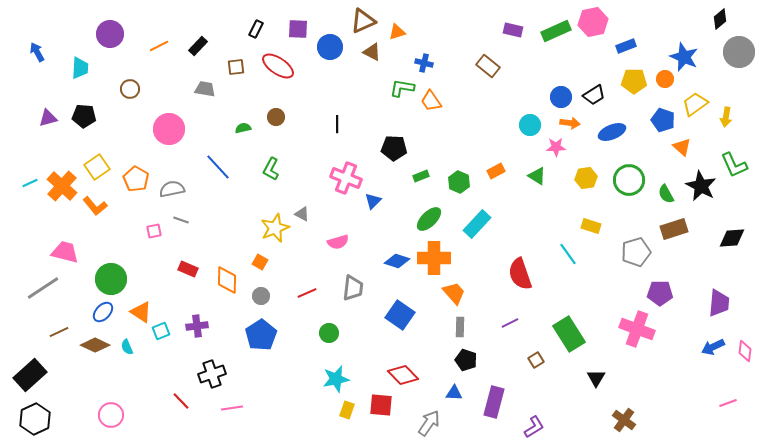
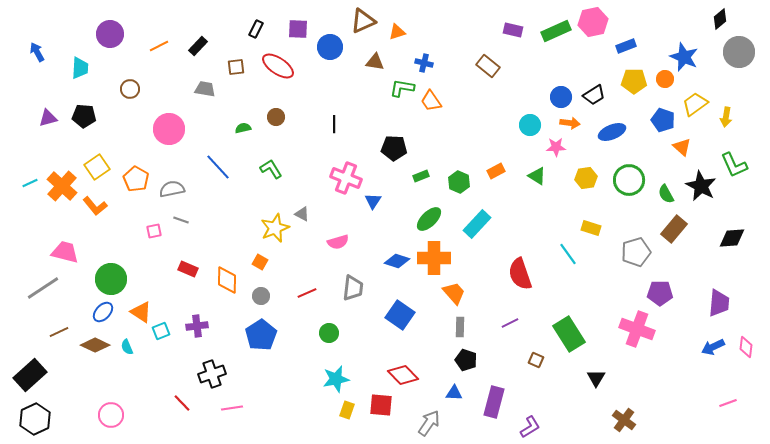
brown triangle at (372, 52): moved 3 px right, 10 px down; rotated 18 degrees counterclockwise
black line at (337, 124): moved 3 px left
green L-shape at (271, 169): rotated 120 degrees clockwise
blue triangle at (373, 201): rotated 12 degrees counterclockwise
yellow rectangle at (591, 226): moved 2 px down
brown rectangle at (674, 229): rotated 32 degrees counterclockwise
pink diamond at (745, 351): moved 1 px right, 4 px up
brown square at (536, 360): rotated 35 degrees counterclockwise
red line at (181, 401): moved 1 px right, 2 px down
purple L-shape at (534, 427): moved 4 px left
